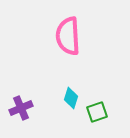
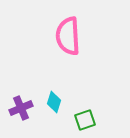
cyan diamond: moved 17 px left, 4 px down
green square: moved 12 px left, 8 px down
